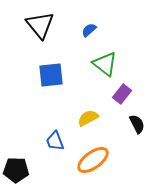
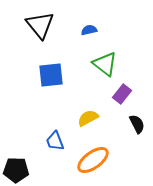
blue semicircle: rotated 28 degrees clockwise
